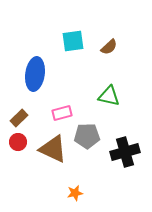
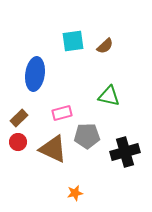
brown semicircle: moved 4 px left, 1 px up
